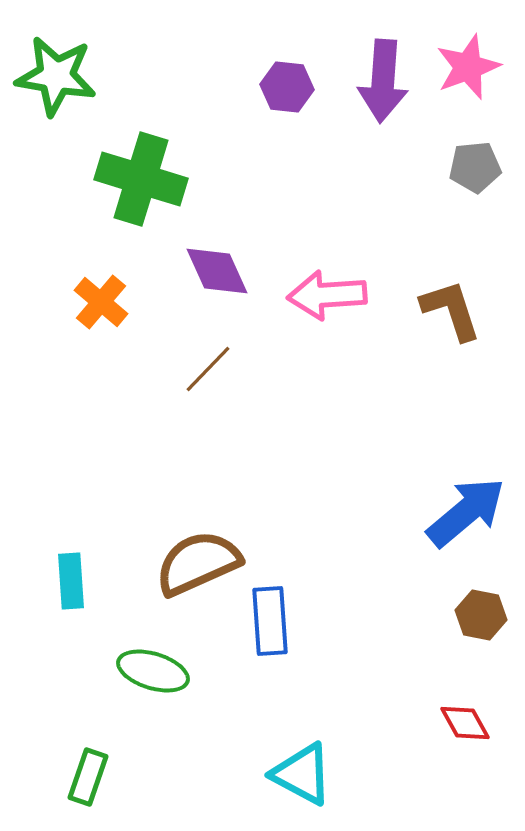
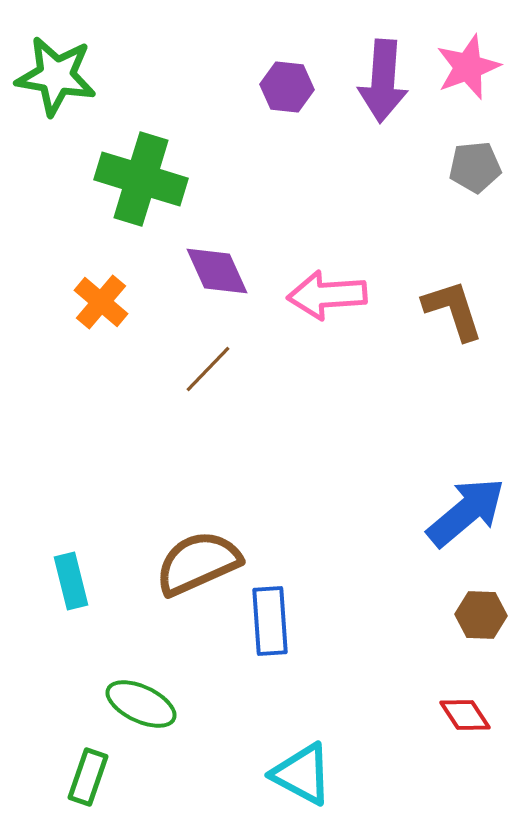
brown L-shape: moved 2 px right
cyan rectangle: rotated 10 degrees counterclockwise
brown hexagon: rotated 9 degrees counterclockwise
green ellipse: moved 12 px left, 33 px down; rotated 8 degrees clockwise
red diamond: moved 8 px up; rotated 4 degrees counterclockwise
